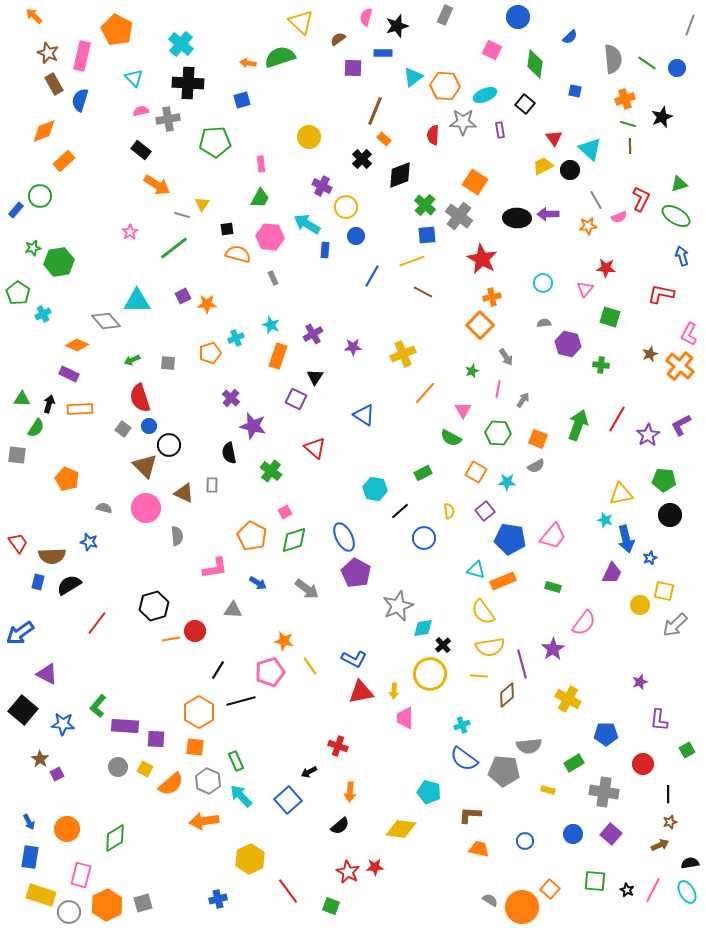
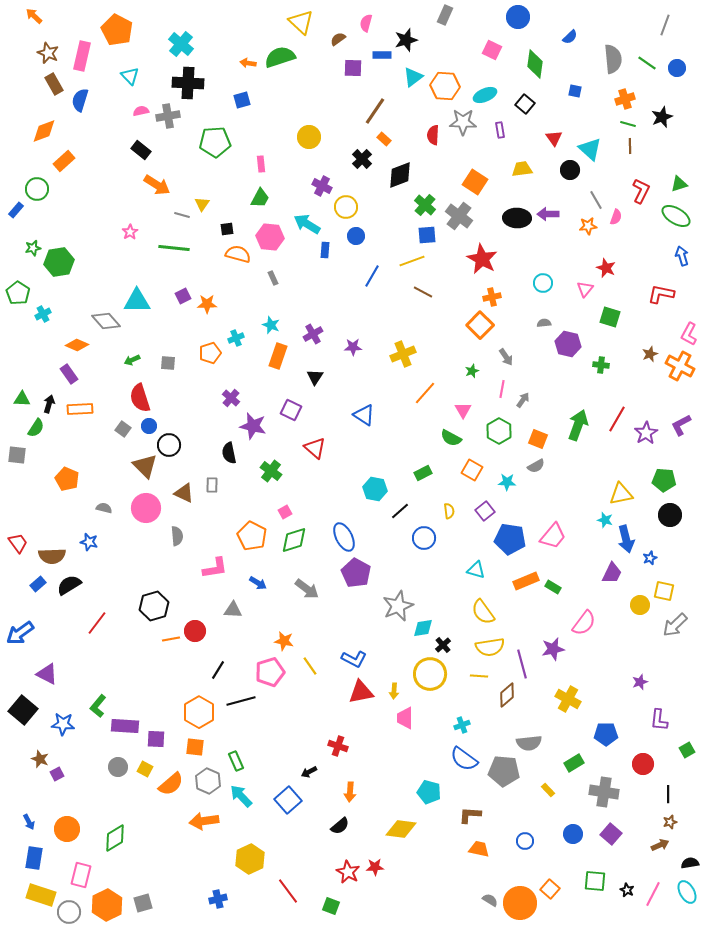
pink semicircle at (366, 17): moved 6 px down
gray line at (690, 25): moved 25 px left
black star at (397, 26): moved 9 px right, 14 px down
blue rectangle at (383, 53): moved 1 px left, 2 px down
cyan triangle at (134, 78): moved 4 px left, 2 px up
brown line at (375, 111): rotated 12 degrees clockwise
gray cross at (168, 119): moved 3 px up
yellow trapezoid at (543, 166): moved 21 px left, 3 px down; rotated 20 degrees clockwise
green circle at (40, 196): moved 3 px left, 7 px up
red L-shape at (641, 199): moved 8 px up
pink semicircle at (619, 217): moved 3 px left; rotated 49 degrees counterclockwise
green line at (174, 248): rotated 44 degrees clockwise
red star at (606, 268): rotated 18 degrees clockwise
orange cross at (680, 366): rotated 12 degrees counterclockwise
purple rectangle at (69, 374): rotated 30 degrees clockwise
pink line at (498, 389): moved 4 px right
purple square at (296, 399): moved 5 px left, 11 px down
green hexagon at (498, 433): moved 1 px right, 2 px up; rotated 25 degrees clockwise
purple star at (648, 435): moved 2 px left, 2 px up
orange square at (476, 472): moved 4 px left, 2 px up
orange rectangle at (503, 581): moved 23 px right
blue rectangle at (38, 582): moved 2 px down; rotated 35 degrees clockwise
green rectangle at (553, 587): rotated 14 degrees clockwise
purple star at (553, 649): rotated 20 degrees clockwise
gray semicircle at (529, 746): moved 3 px up
brown star at (40, 759): rotated 12 degrees counterclockwise
yellow rectangle at (548, 790): rotated 32 degrees clockwise
blue rectangle at (30, 857): moved 4 px right, 1 px down
pink line at (653, 890): moved 4 px down
orange circle at (522, 907): moved 2 px left, 4 px up
